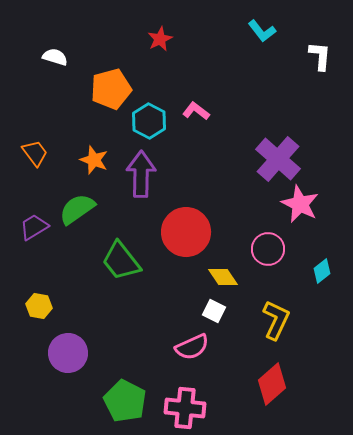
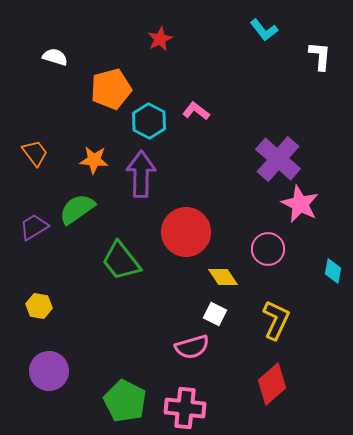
cyan L-shape: moved 2 px right, 1 px up
orange star: rotated 16 degrees counterclockwise
cyan diamond: moved 11 px right; rotated 40 degrees counterclockwise
white square: moved 1 px right, 3 px down
pink semicircle: rotated 8 degrees clockwise
purple circle: moved 19 px left, 18 px down
